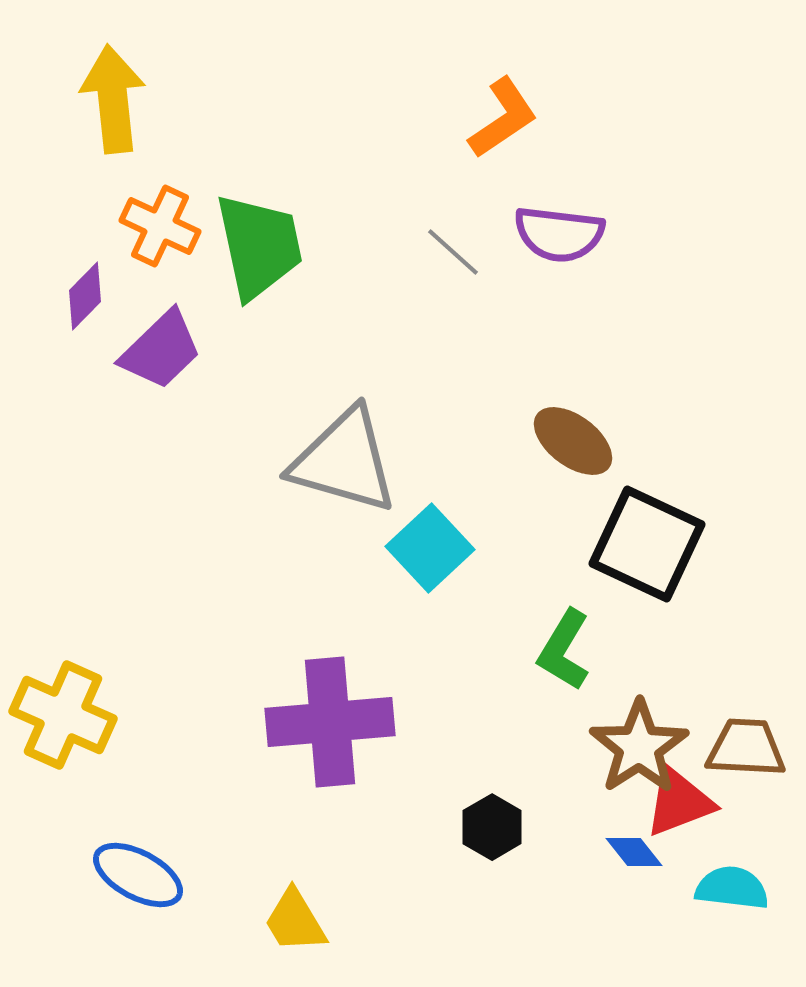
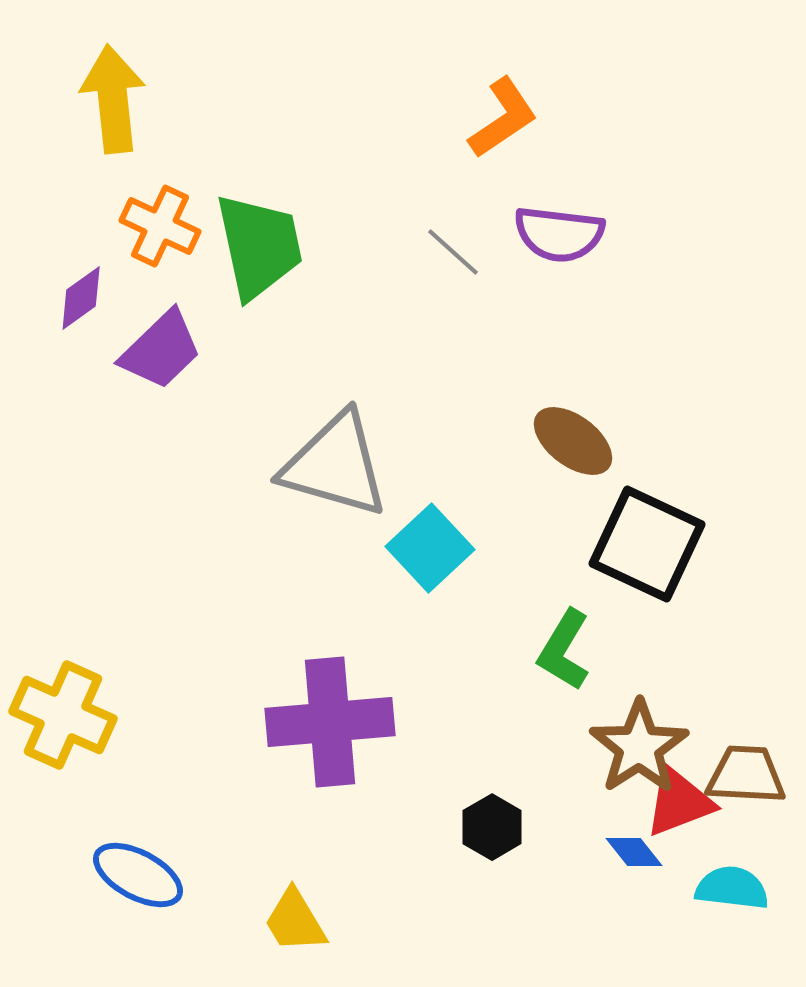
purple diamond: moved 4 px left, 2 px down; rotated 10 degrees clockwise
gray triangle: moved 9 px left, 4 px down
brown trapezoid: moved 27 px down
